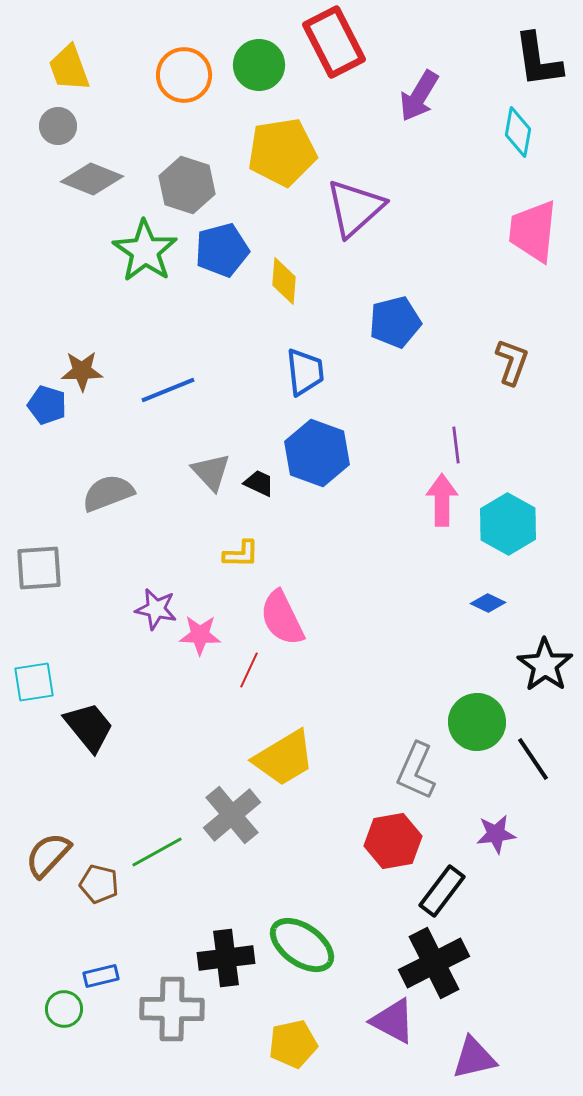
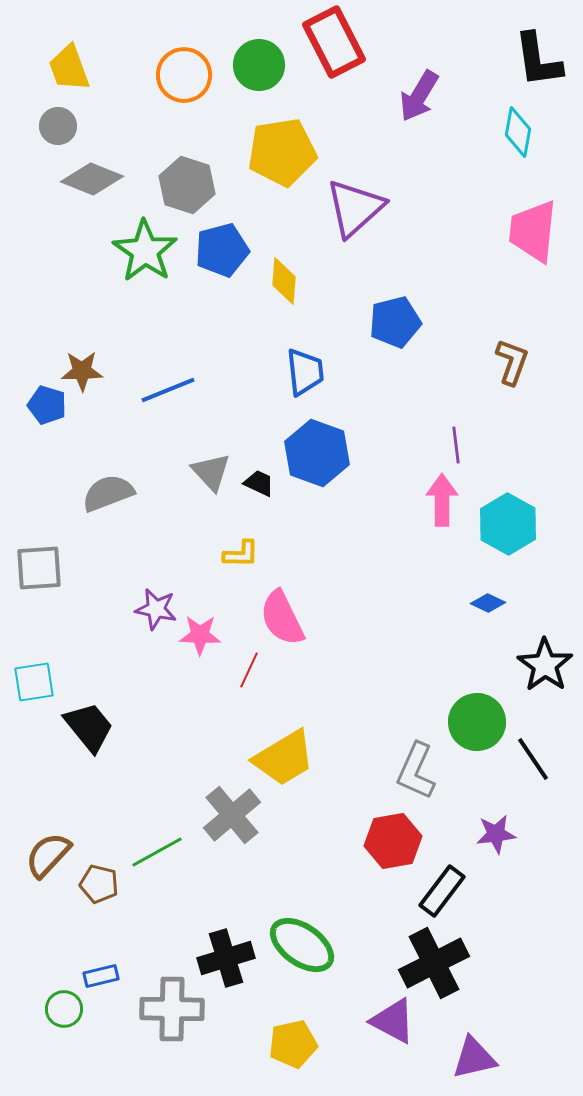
black cross at (226, 958): rotated 10 degrees counterclockwise
